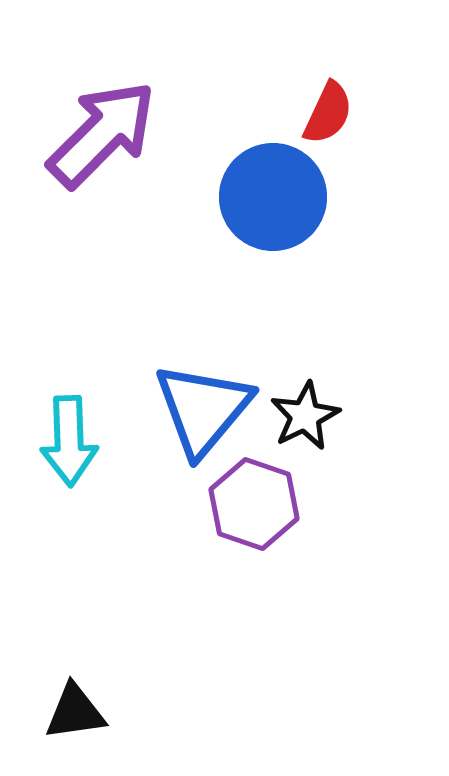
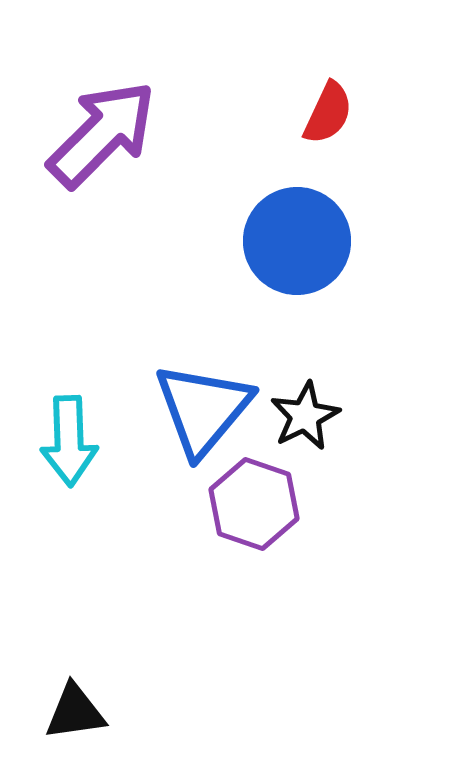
blue circle: moved 24 px right, 44 px down
